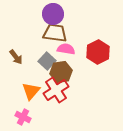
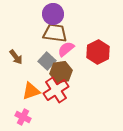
pink semicircle: rotated 48 degrees counterclockwise
orange triangle: rotated 30 degrees clockwise
